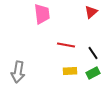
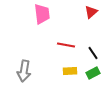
gray arrow: moved 6 px right, 1 px up
